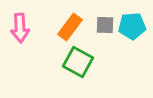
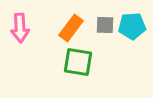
orange rectangle: moved 1 px right, 1 px down
green square: rotated 20 degrees counterclockwise
